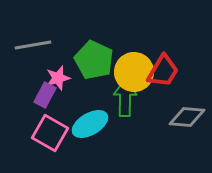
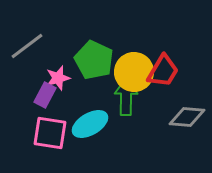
gray line: moved 6 px left, 1 px down; rotated 27 degrees counterclockwise
green arrow: moved 1 px right, 1 px up
pink square: rotated 21 degrees counterclockwise
